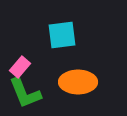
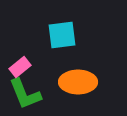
pink rectangle: rotated 10 degrees clockwise
green L-shape: moved 1 px down
